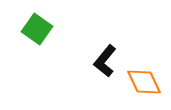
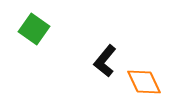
green square: moved 3 px left
